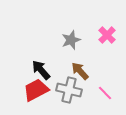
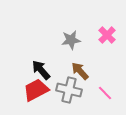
gray star: rotated 12 degrees clockwise
